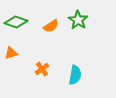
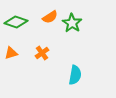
green star: moved 6 px left, 3 px down
orange semicircle: moved 1 px left, 9 px up
orange cross: moved 16 px up
